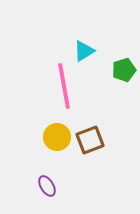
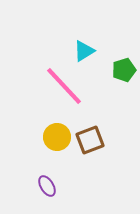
pink line: rotated 33 degrees counterclockwise
